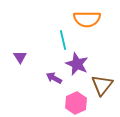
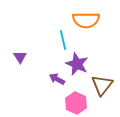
orange semicircle: moved 1 px left, 1 px down
purple arrow: moved 3 px right, 1 px down
pink hexagon: rotated 10 degrees counterclockwise
